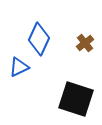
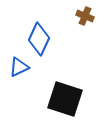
brown cross: moved 27 px up; rotated 30 degrees counterclockwise
black square: moved 11 px left
